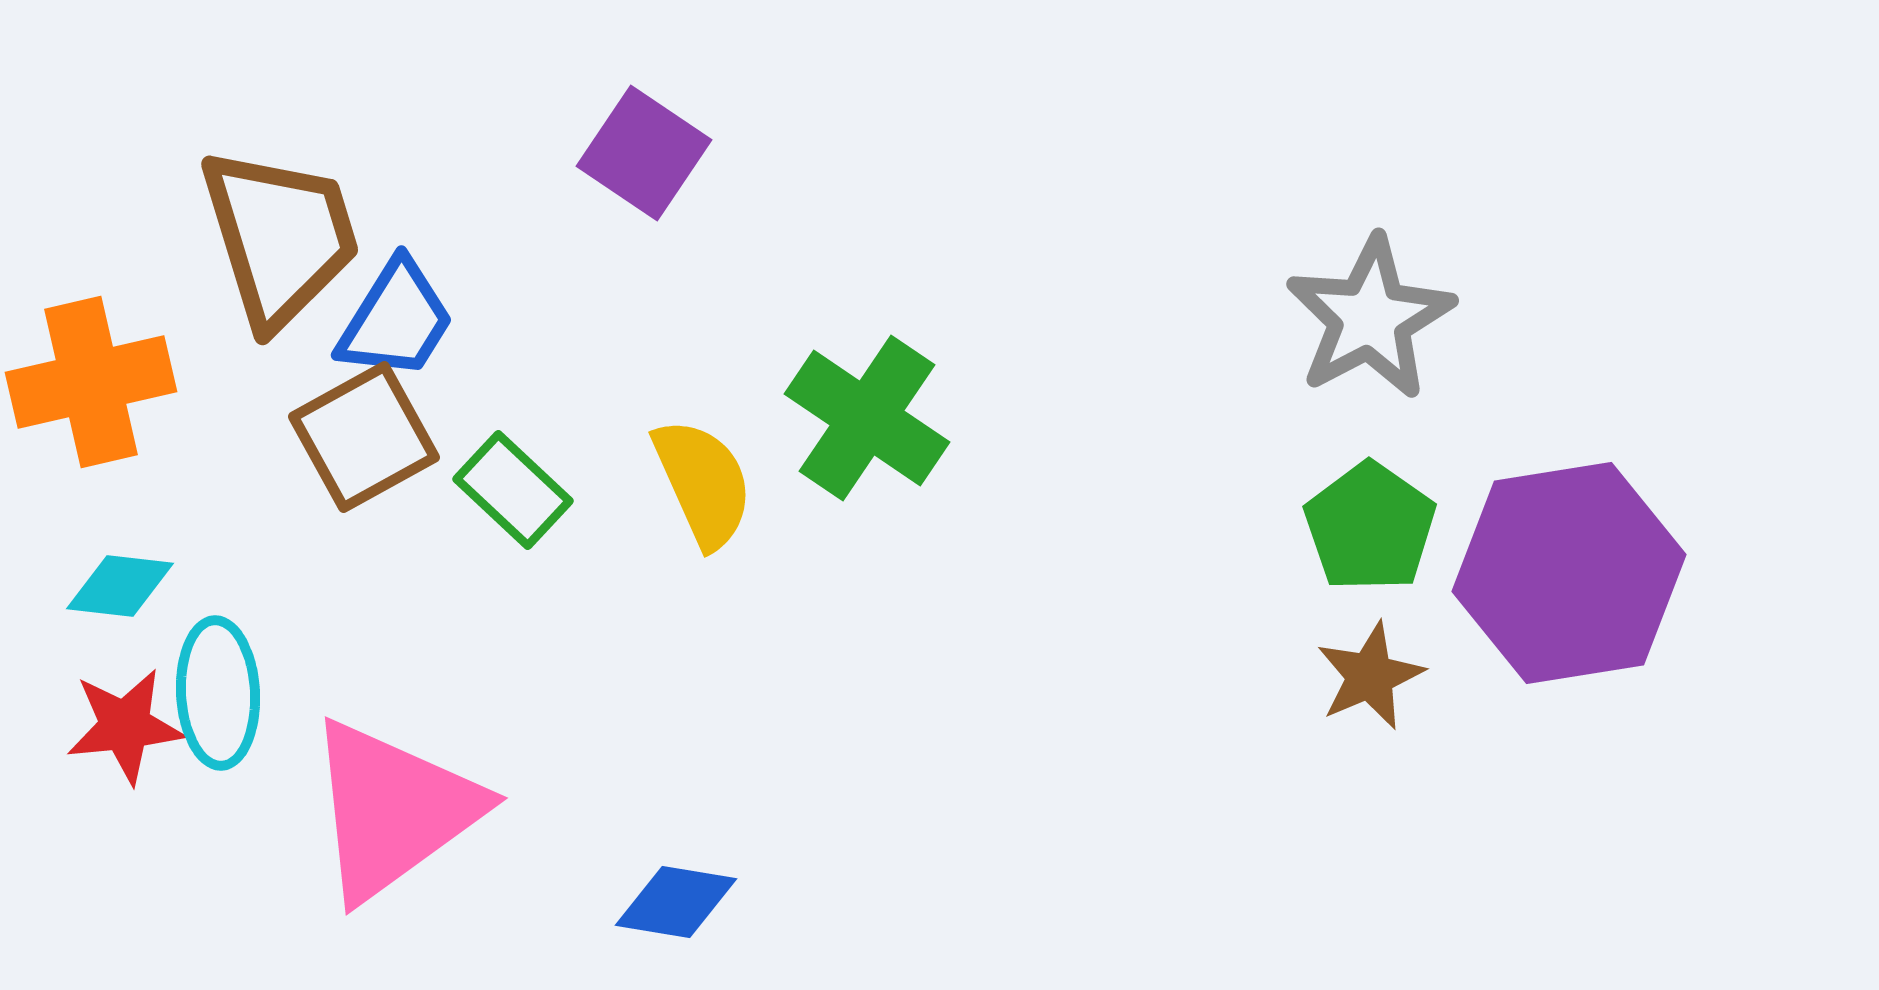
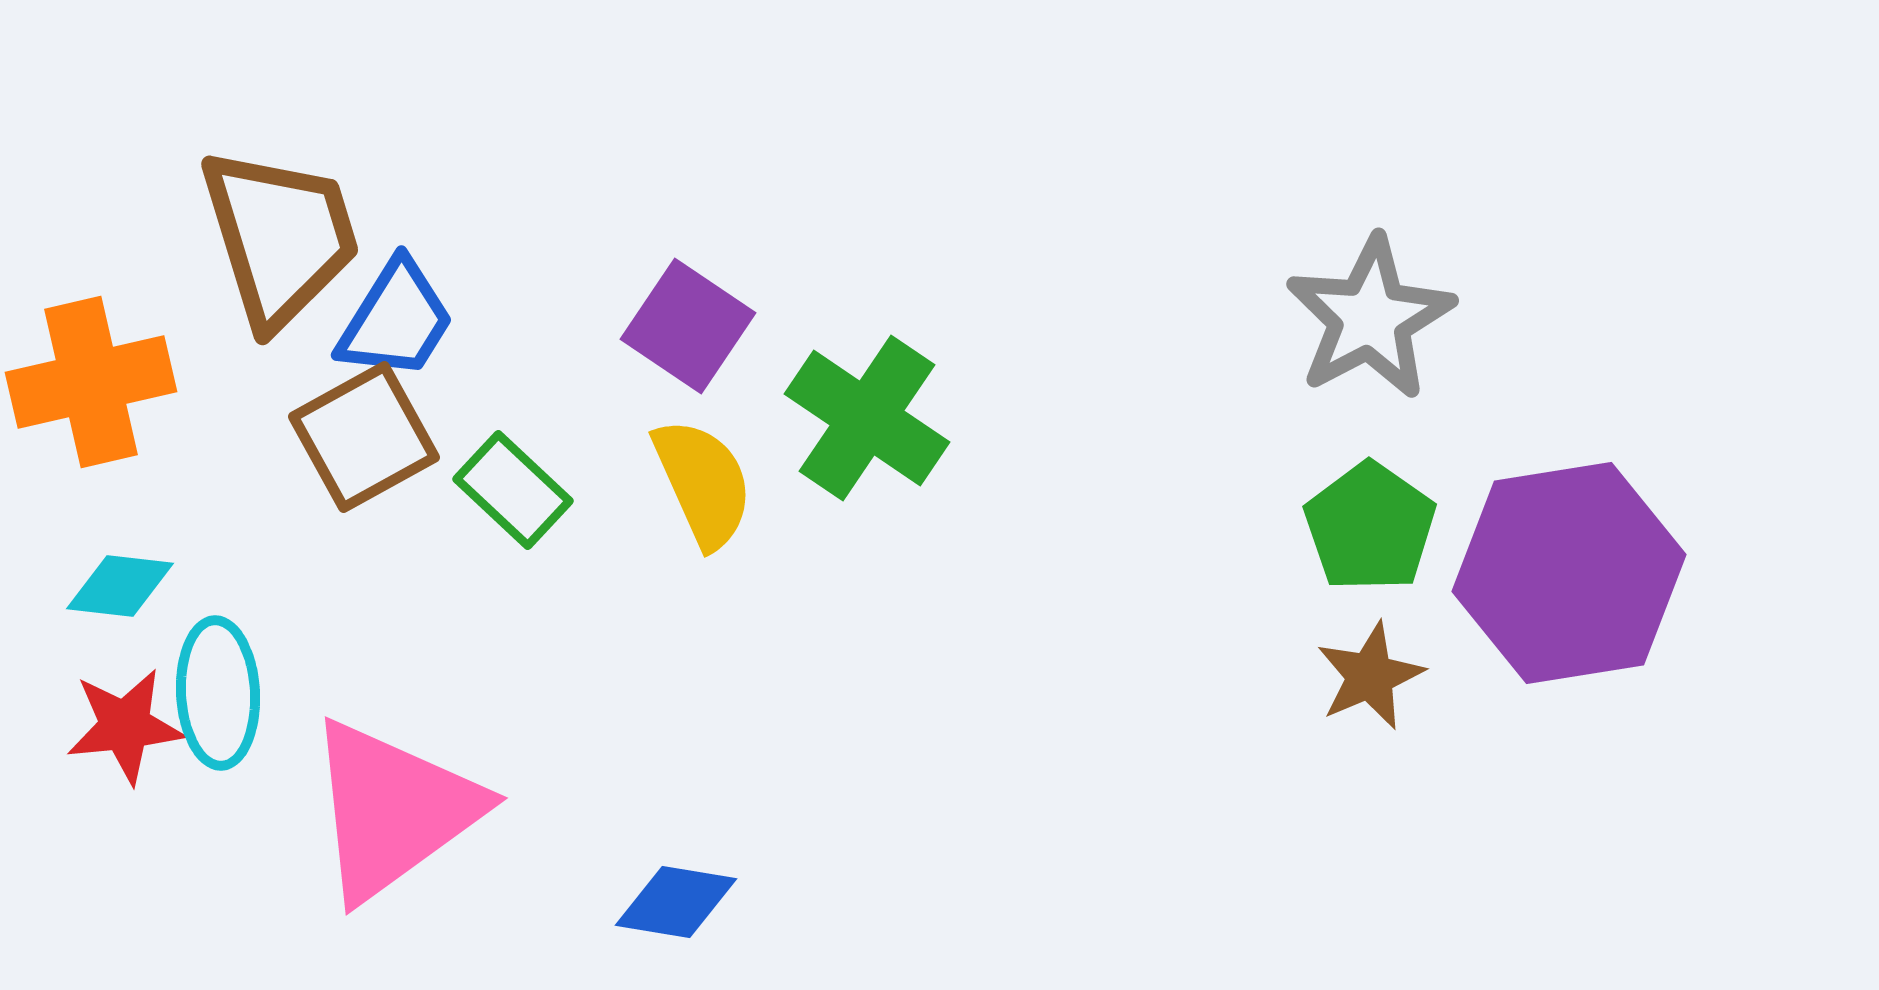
purple square: moved 44 px right, 173 px down
